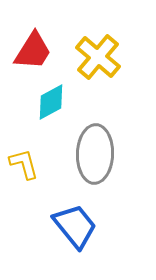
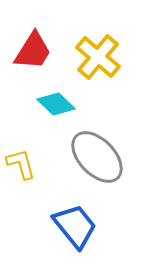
cyan diamond: moved 5 px right, 2 px down; rotated 72 degrees clockwise
gray ellipse: moved 2 px right, 3 px down; rotated 46 degrees counterclockwise
yellow L-shape: moved 3 px left
